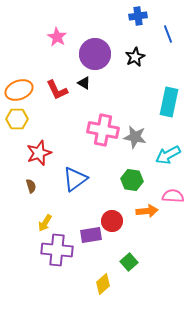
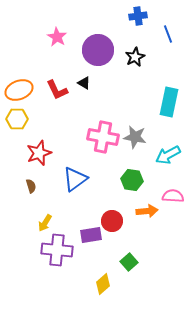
purple circle: moved 3 px right, 4 px up
pink cross: moved 7 px down
